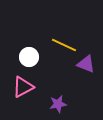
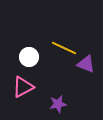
yellow line: moved 3 px down
